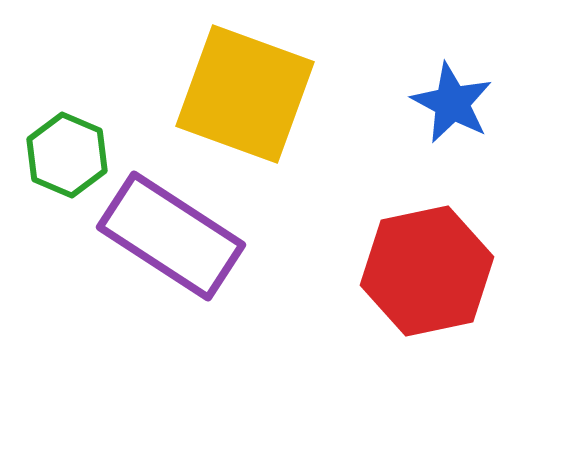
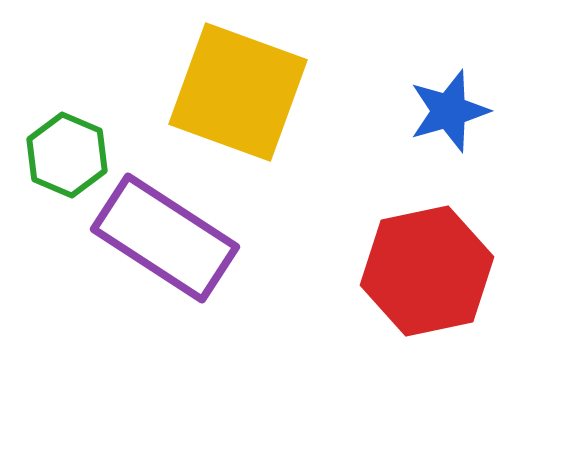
yellow square: moved 7 px left, 2 px up
blue star: moved 3 px left, 8 px down; rotated 28 degrees clockwise
purple rectangle: moved 6 px left, 2 px down
